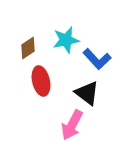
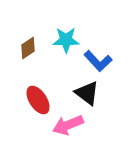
cyan star: rotated 12 degrees clockwise
blue L-shape: moved 1 px right, 2 px down
red ellipse: moved 3 px left, 19 px down; rotated 20 degrees counterclockwise
pink arrow: moved 4 px left; rotated 40 degrees clockwise
